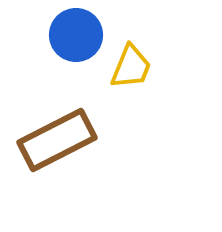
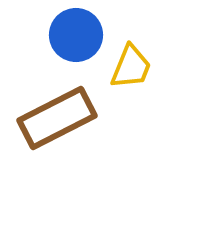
brown rectangle: moved 22 px up
